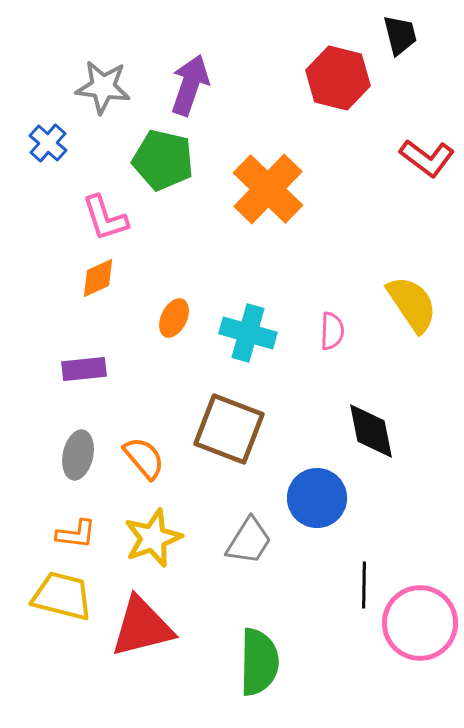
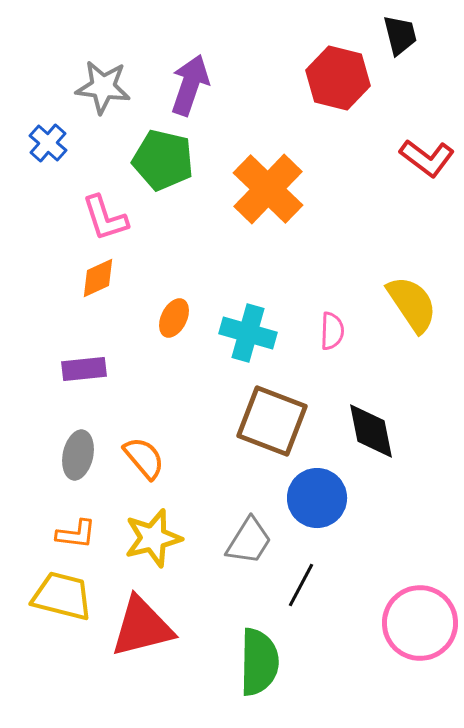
brown square: moved 43 px right, 8 px up
yellow star: rotated 6 degrees clockwise
black line: moved 63 px left; rotated 27 degrees clockwise
